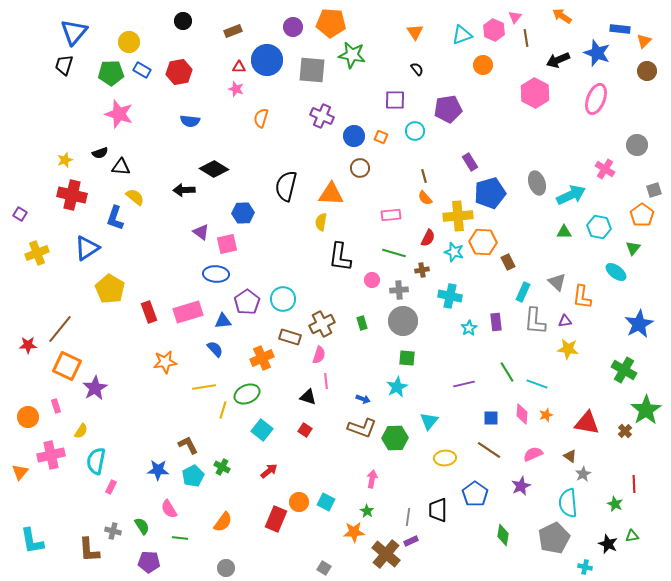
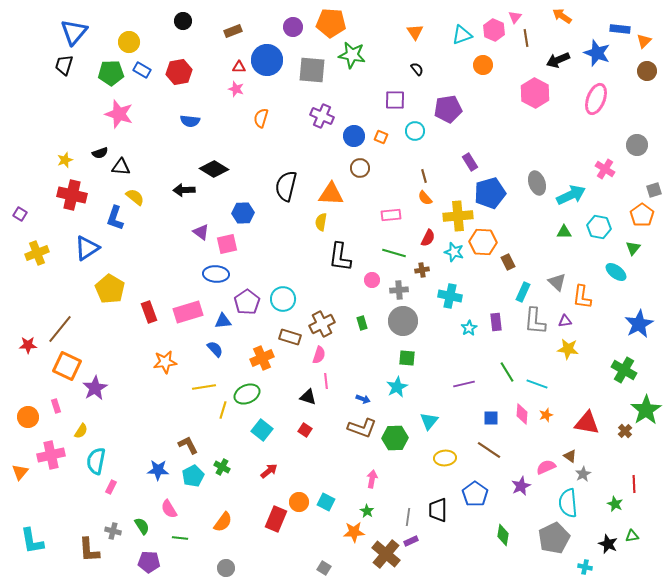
pink semicircle at (533, 454): moved 13 px right, 13 px down
